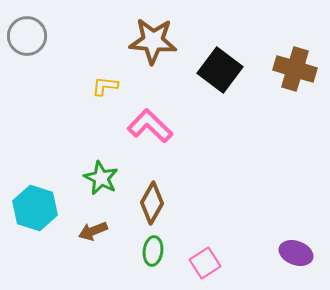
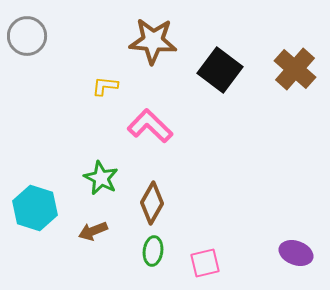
brown cross: rotated 24 degrees clockwise
pink square: rotated 20 degrees clockwise
